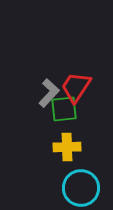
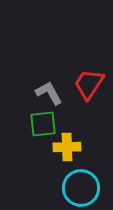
red trapezoid: moved 13 px right, 3 px up
gray L-shape: rotated 72 degrees counterclockwise
green square: moved 21 px left, 15 px down
